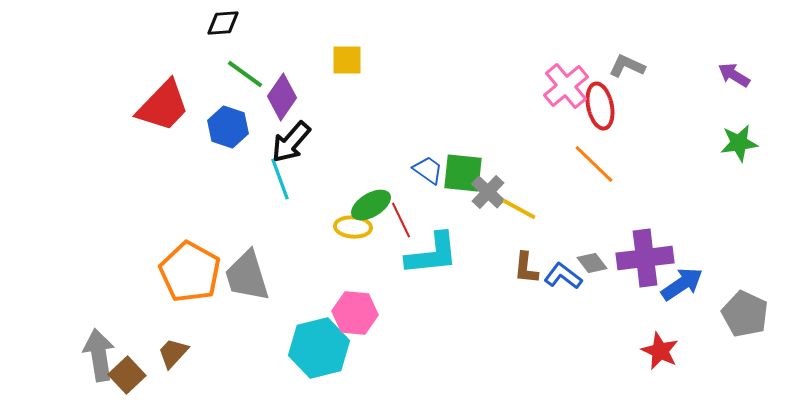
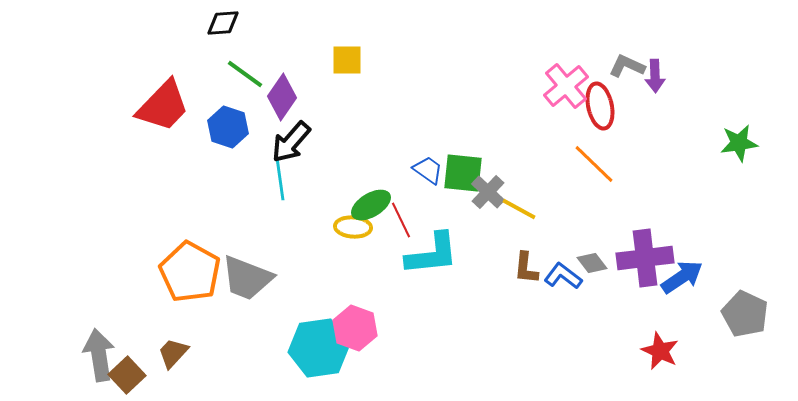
purple arrow: moved 79 px left, 1 px down; rotated 124 degrees counterclockwise
cyan line: rotated 12 degrees clockwise
gray trapezoid: moved 2 px down; rotated 52 degrees counterclockwise
blue arrow: moved 7 px up
pink hexagon: moved 15 px down; rotated 15 degrees clockwise
cyan hexagon: rotated 6 degrees clockwise
